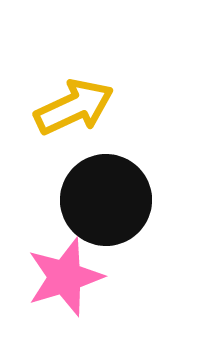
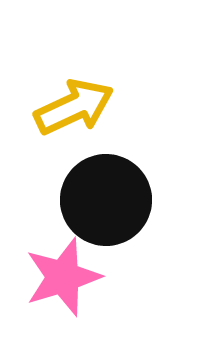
pink star: moved 2 px left
